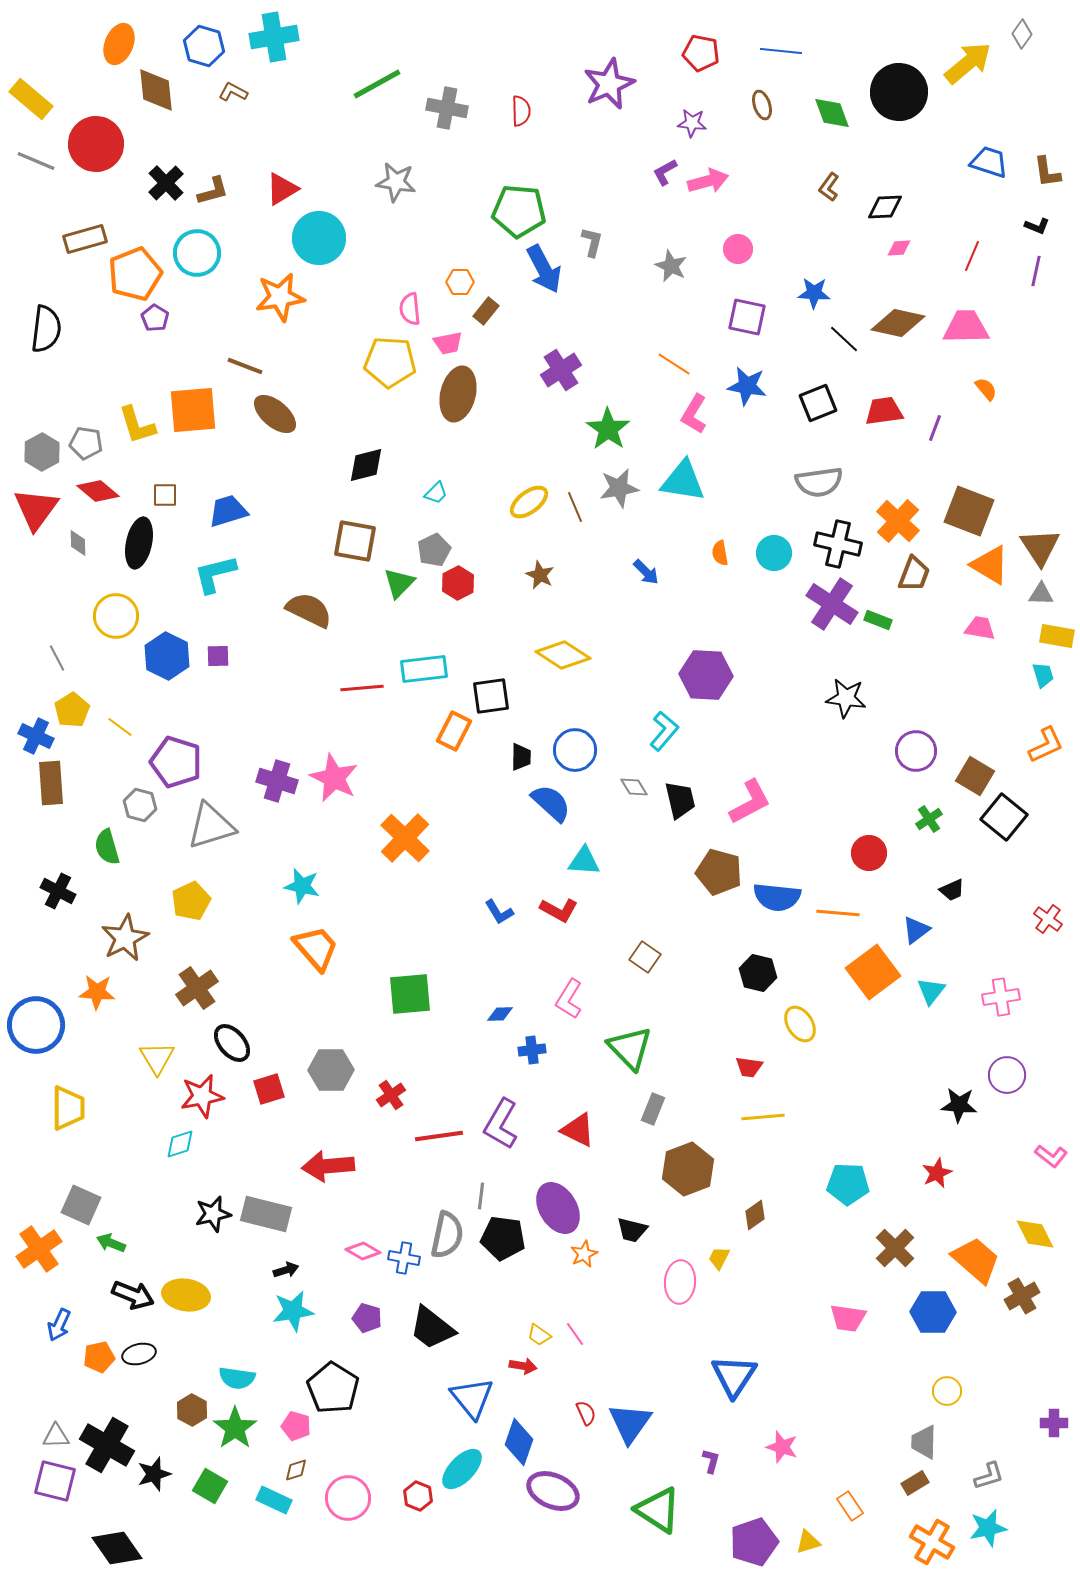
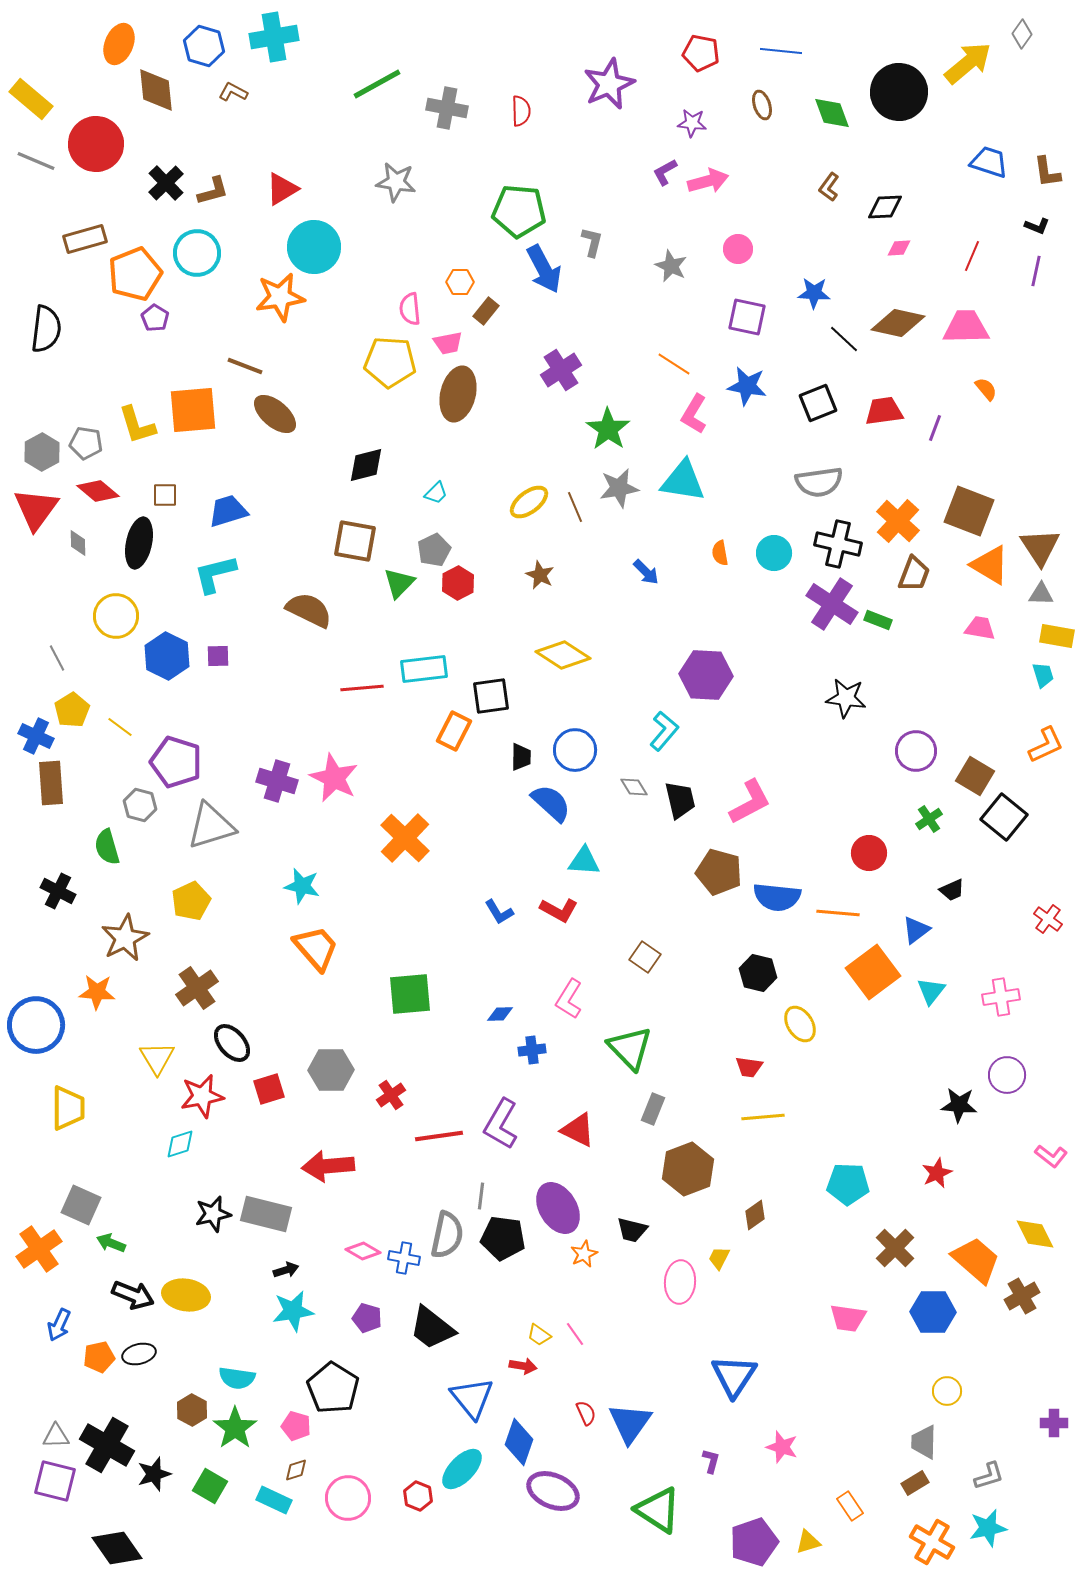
cyan circle at (319, 238): moved 5 px left, 9 px down
